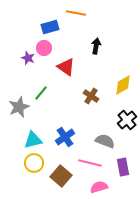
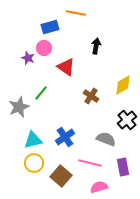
gray semicircle: moved 1 px right, 2 px up
